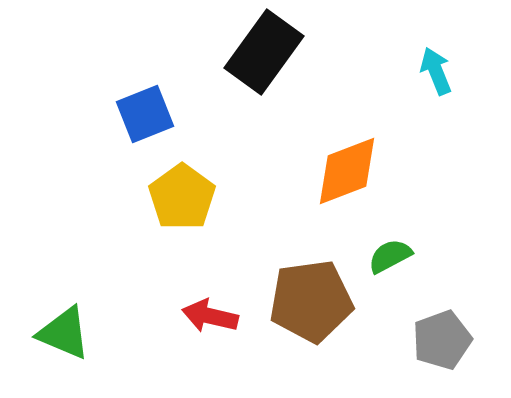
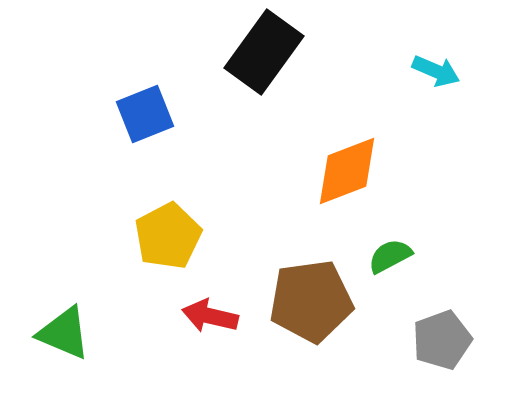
cyan arrow: rotated 135 degrees clockwise
yellow pentagon: moved 14 px left, 39 px down; rotated 8 degrees clockwise
